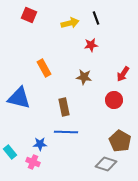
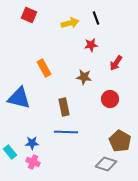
red arrow: moved 7 px left, 11 px up
red circle: moved 4 px left, 1 px up
blue star: moved 8 px left, 1 px up
